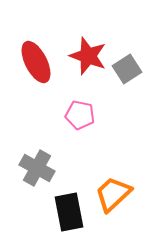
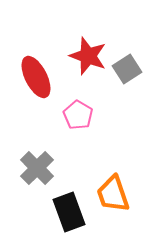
red ellipse: moved 15 px down
pink pentagon: moved 2 px left; rotated 20 degrees clockwise
gray cross: rotated 16 degrees clockwise
orange trapezoid: rotated 66 degrees counterclockwise
black rectangle: rotated 9 degrees counterclockwise
